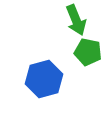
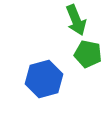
green pentagon: moved 2 px down
